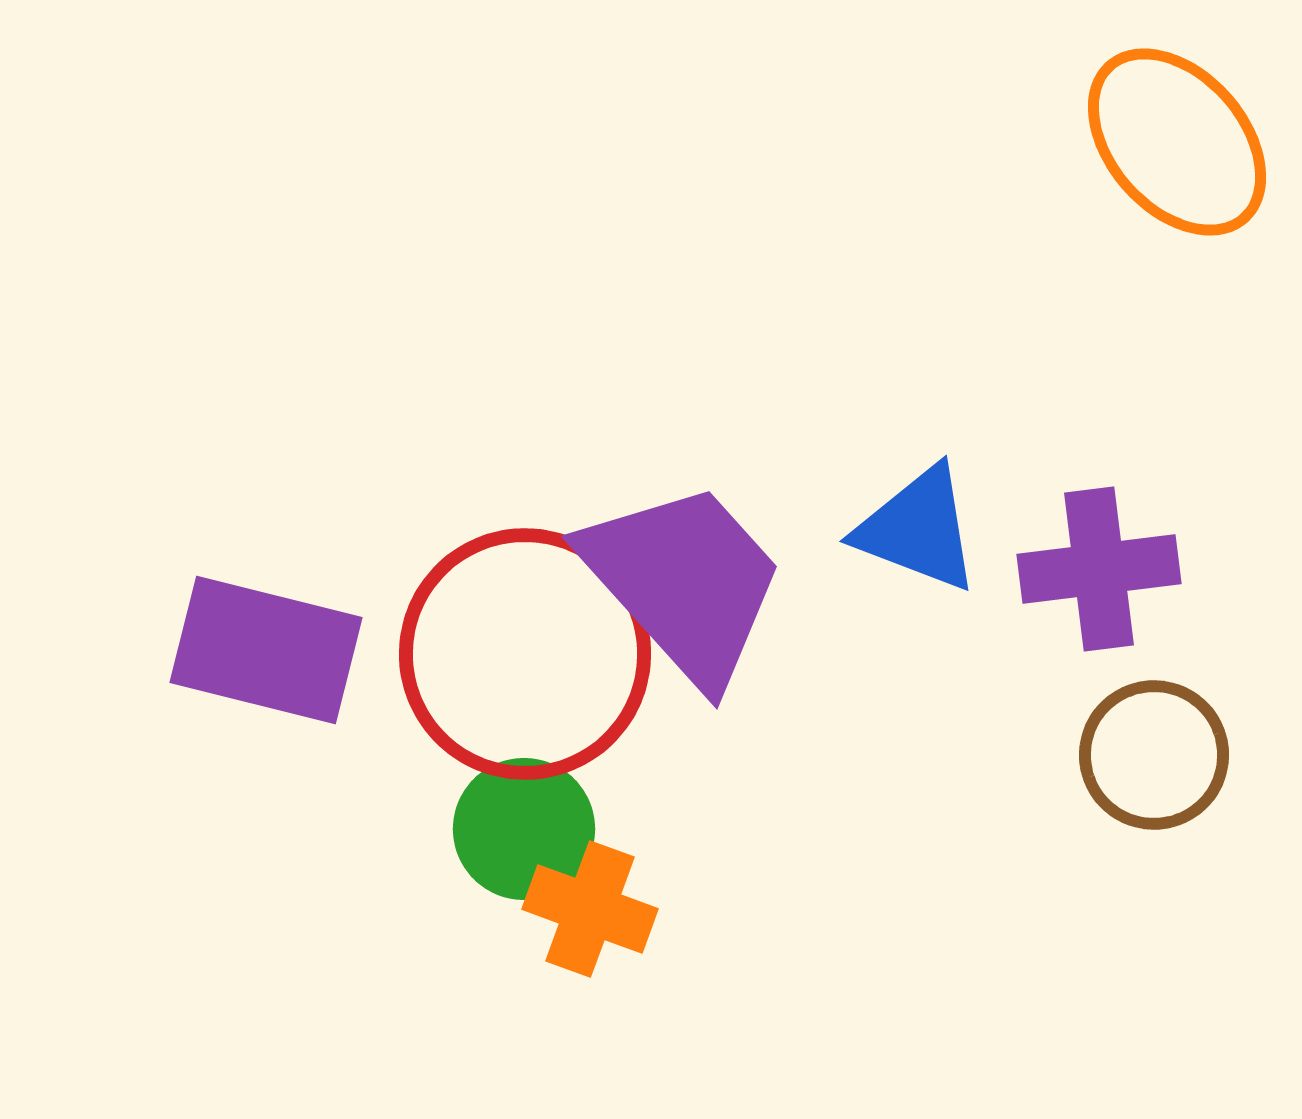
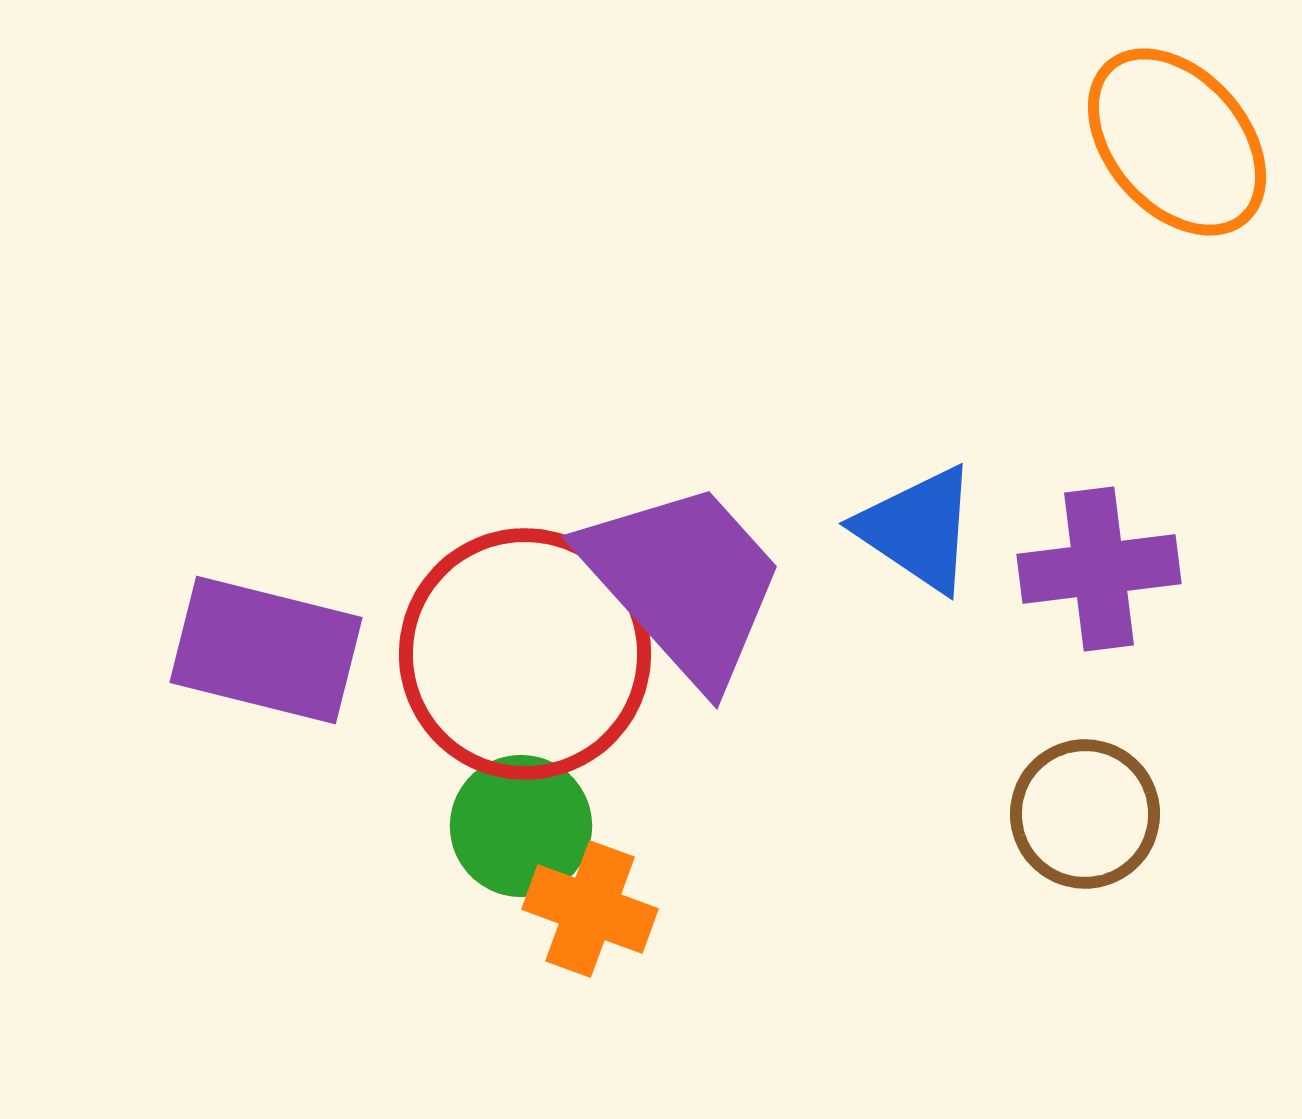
blue triangle: rotated 13 degrees clockwise
brown circle: moved 69 px left, 59 px down
green circle: moved 3 px left, 3 px up
